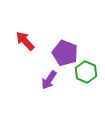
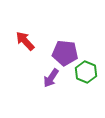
purple pentagon: rotated 15 degrees counterclockwise
purple arrow: moved 2 px right, 2 px up
